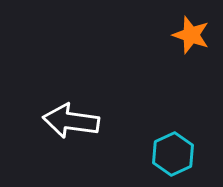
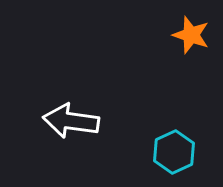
cyan hexagon: moved 1 px right, 2 px up
